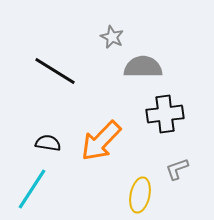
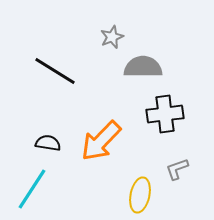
gray star: rotated 25 degrees clockwise
